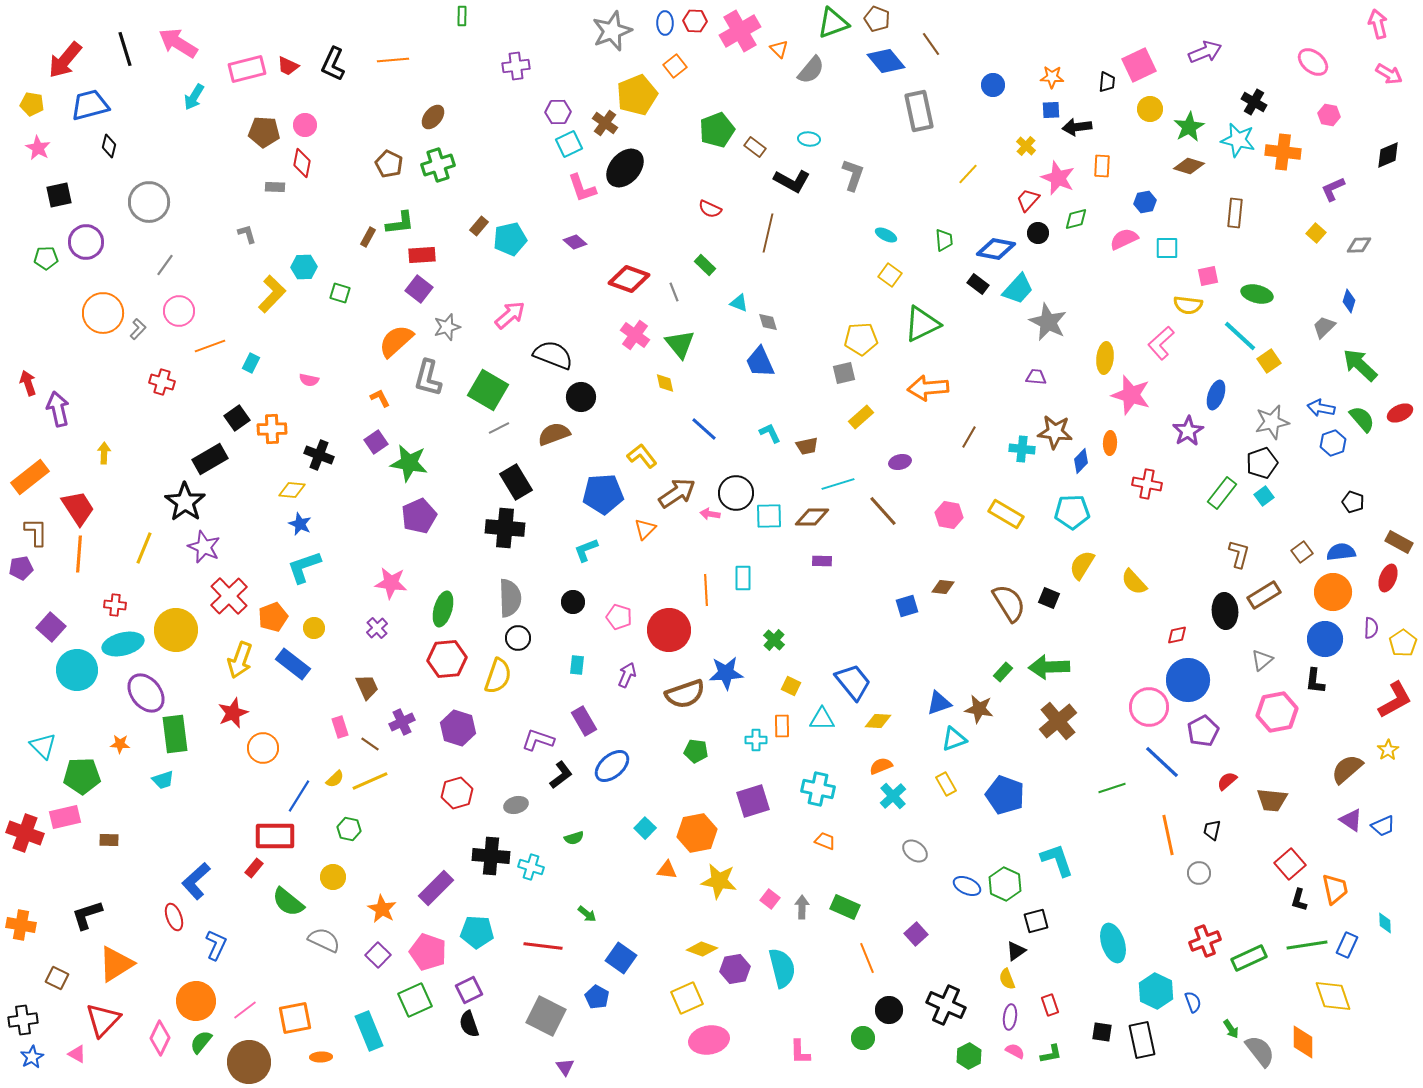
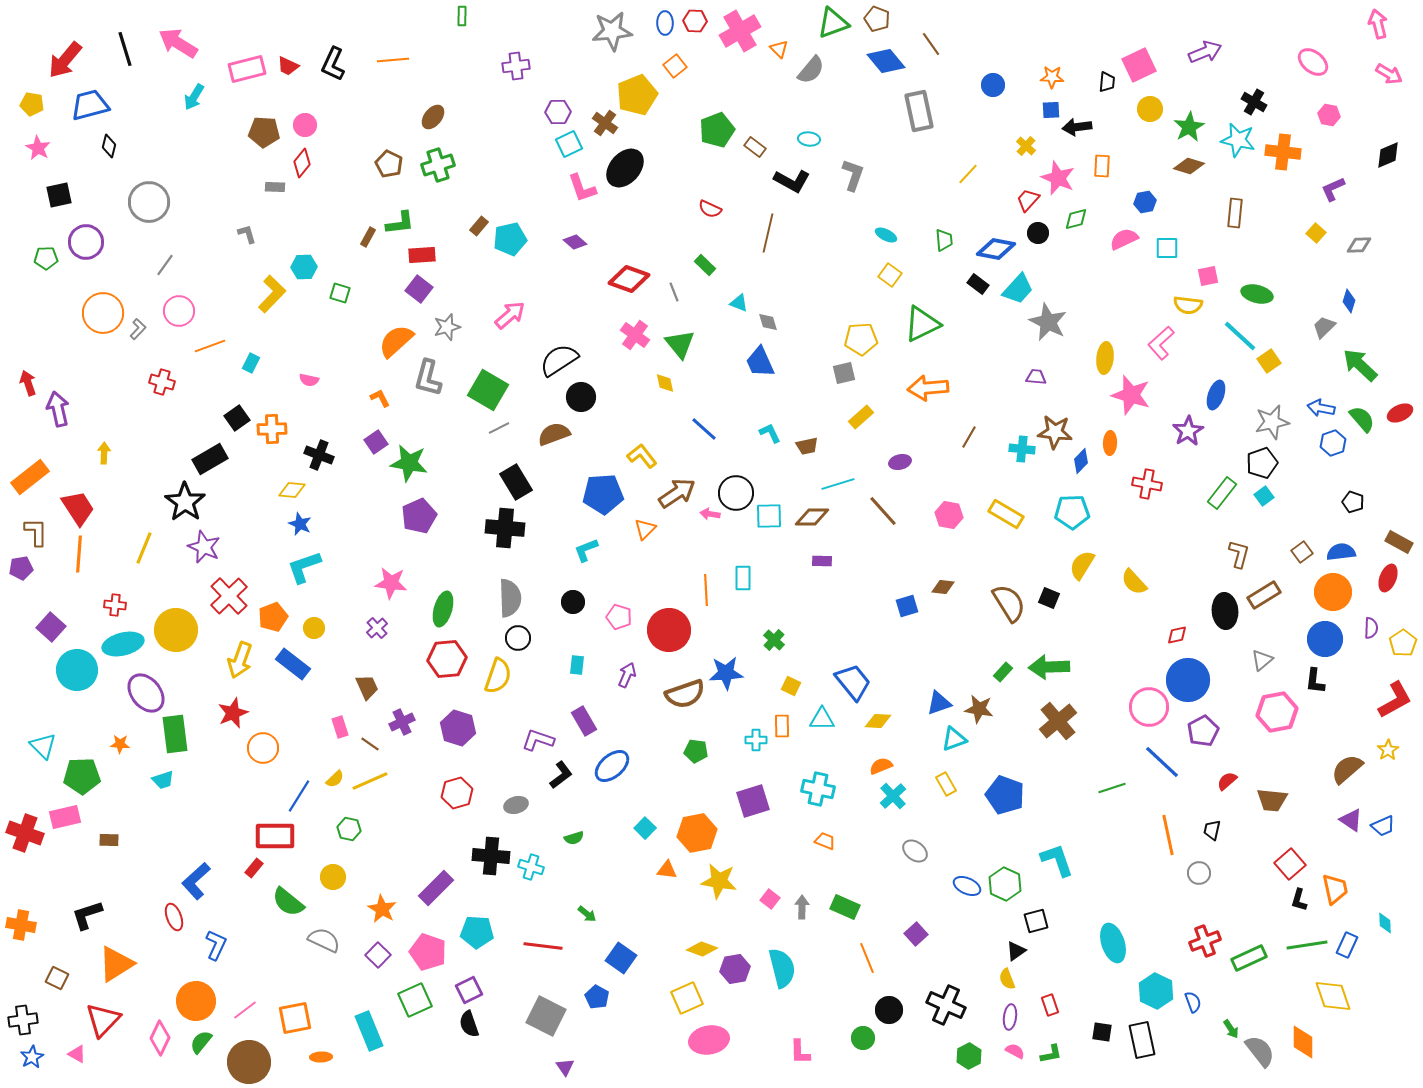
gray star at (612, 31): rotated 15 degrees clockwise
red diamond at (302, 163): rotated 28 degrees clockwise
black semicircle at (553, 355): moved 6 px right, 5 px down; rotated 54 degrees counterclockwise
